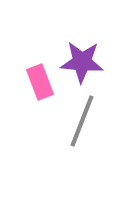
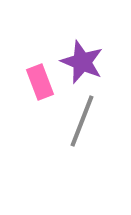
purple star: rotated 18 degrees clockwise
